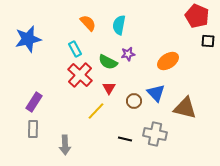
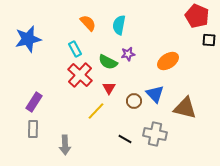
black square: moved 1 px right, 1 px up
blue triangle: moved 1 px left, 1 px down
black line: rotated 16 degrees clockwise
